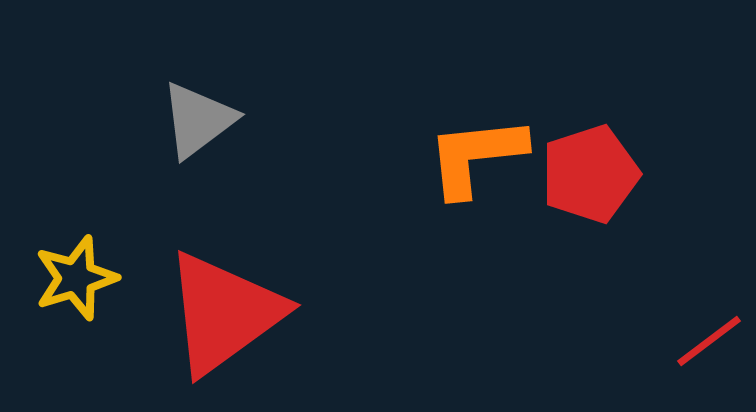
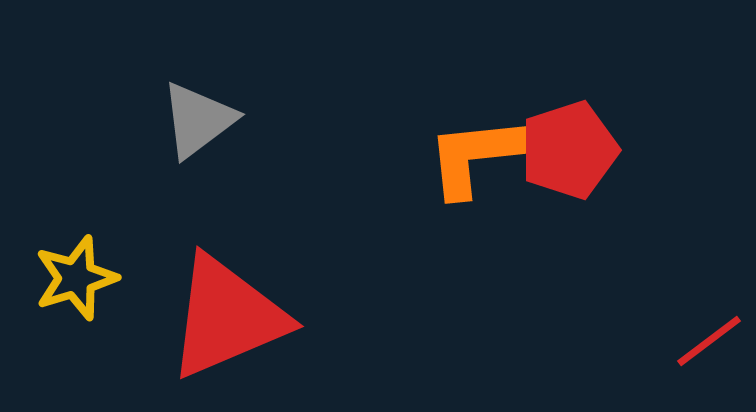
red pentagon: moved 21 px left, 24 px up
red triangle: moved 3 px right, 4 px down; rotated 13 degrees clockwise
